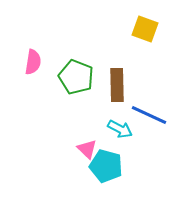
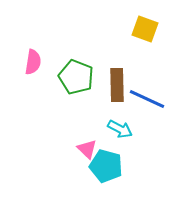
blue line: moved 2 px left, 16 px up
